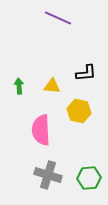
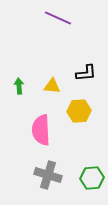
yellow hexagon: rotated 15 degrees counterclockwise
green hexagon: moved 3 px right
